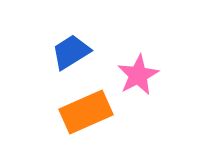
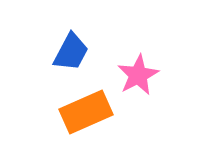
blue trapezoid: rotated 150 degrees clockwise
